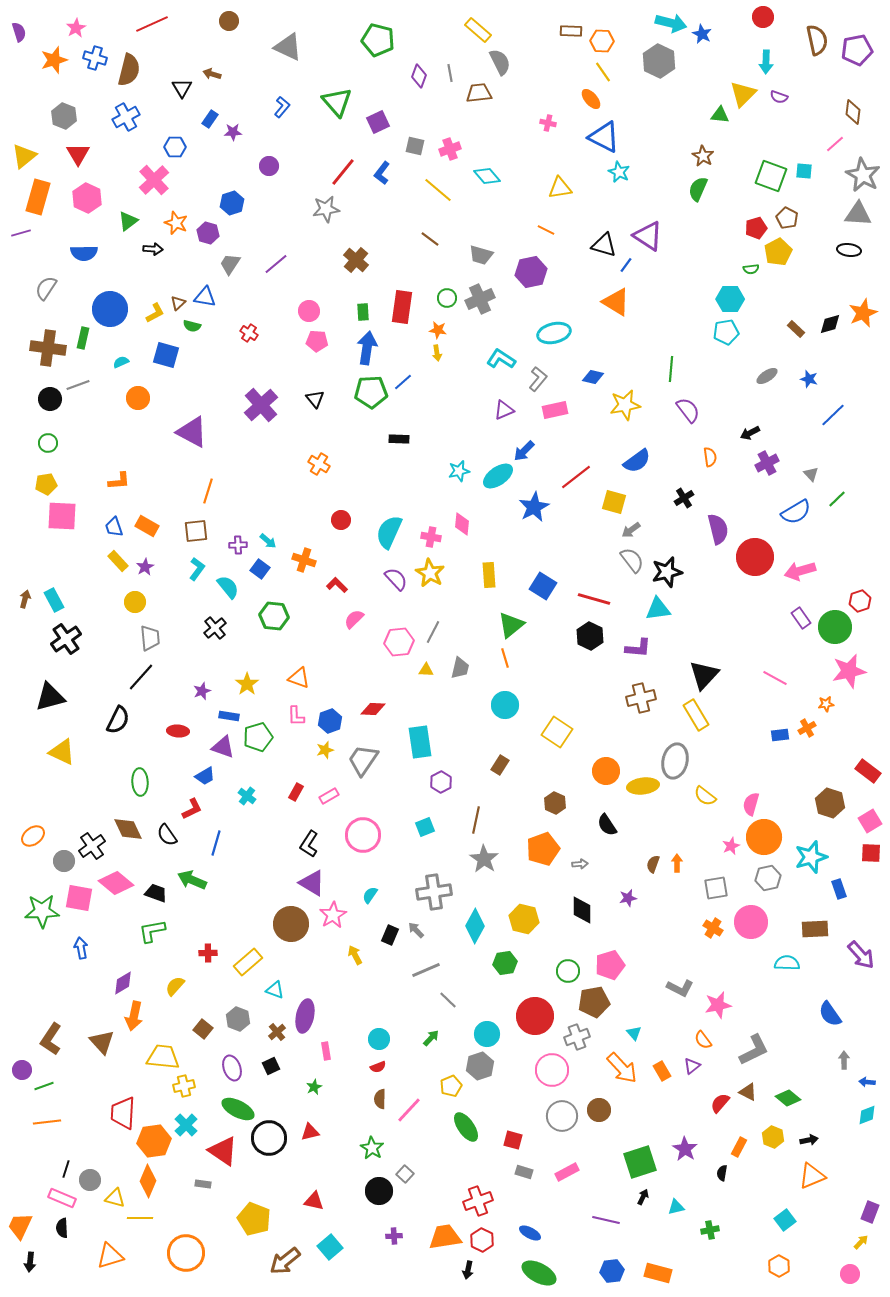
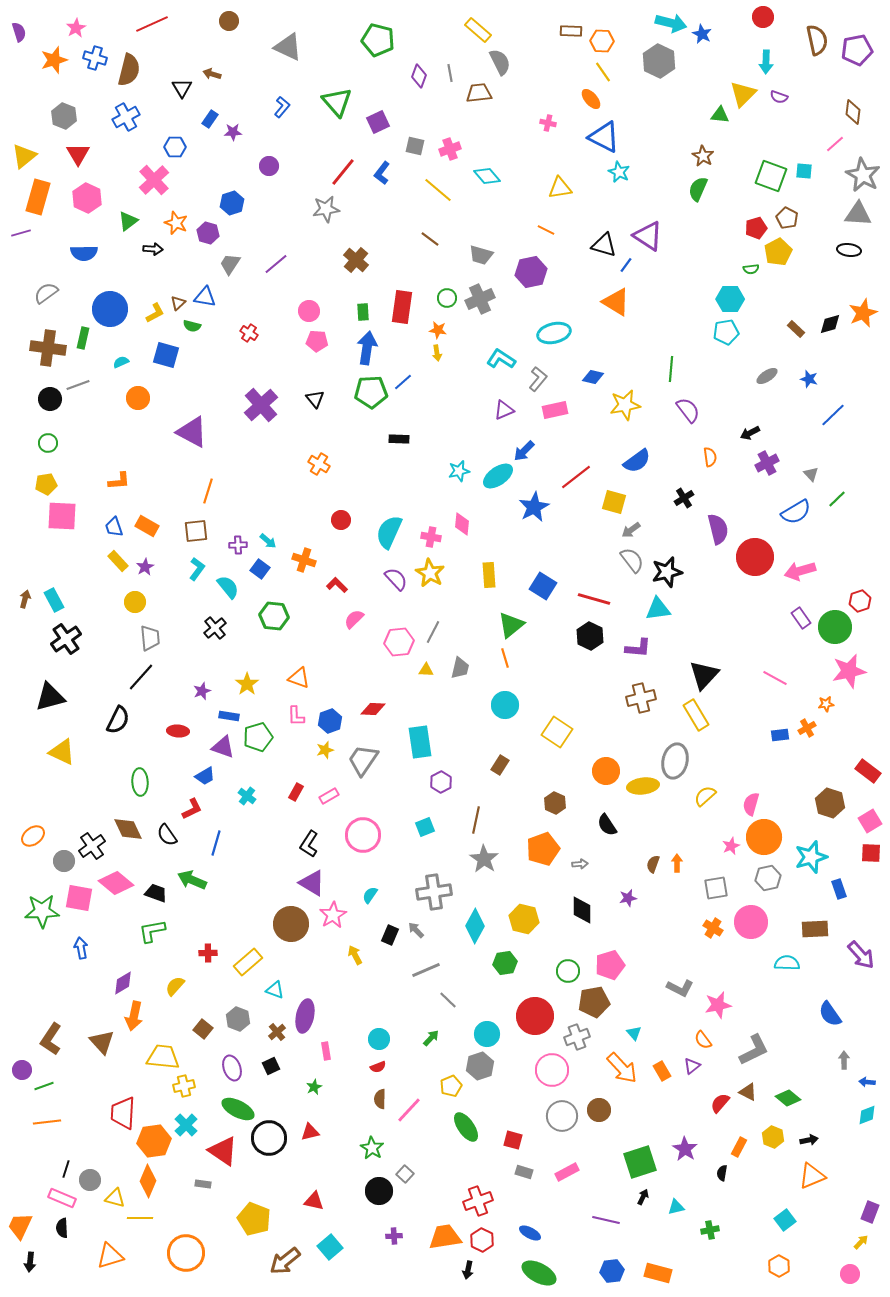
gray semicircle at (46, 288): moved 5 px down; rotated 20 degrees clockwise
yellow semicircle at (705, 796): rotated 100 degrees clockwise
